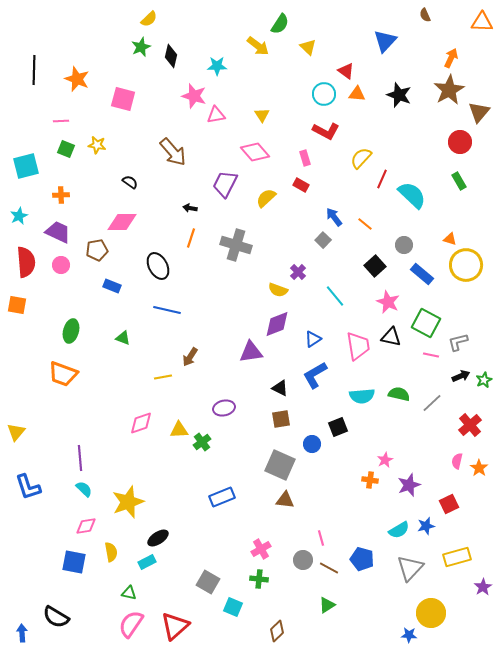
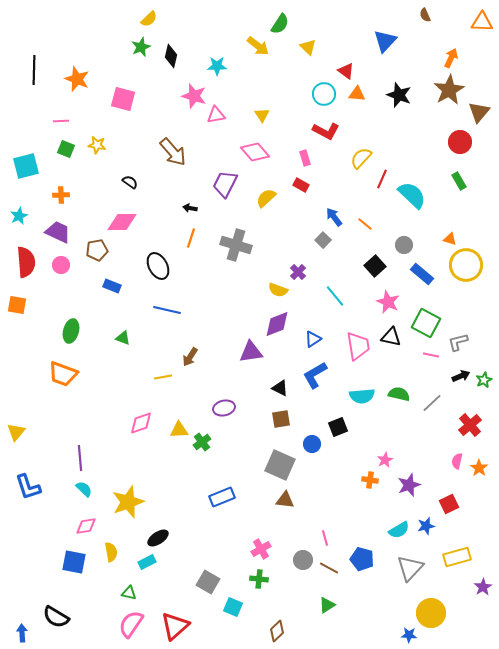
pink line at (321, 538): moved 4 px right
